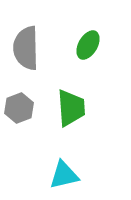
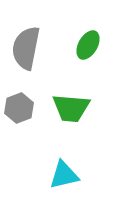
gray semicircle: rotated 12 degrees clockwise
green trapezoid: rotated 99 degrees clockwise
